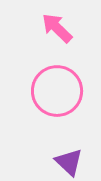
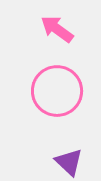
pink arrow: moved 1 px down; rotated 8 degrees counterclockwise
